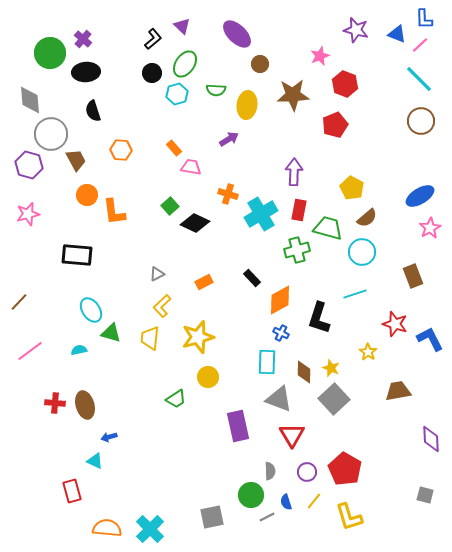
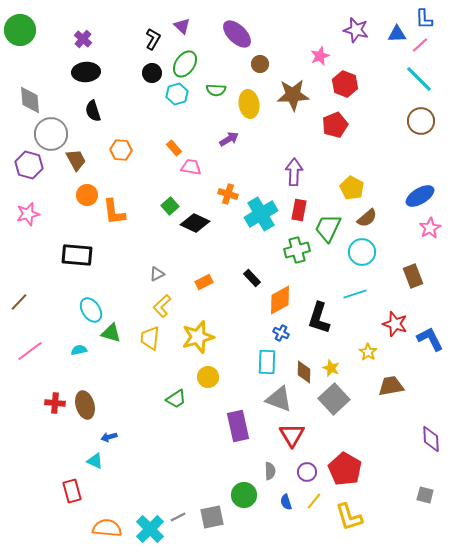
blue triangle at (397, 34): rotated 24 degrees counterclockwise
black L-shape at (153, 39): rotated 20 degrees counterclockwise
green circle at (50, 53): moved 30 px left, 23 px up
yellow ellipse at (247, 105): moved 2 px right, 1 px up; rotated 16 degrees counterclockwise
green trapezoid at (328, 228): rotated 80 degrees counterclockwise
brown trapezoid at (398, 391): moved 7 px left, 5 px up
green circle at (251, 495): moved 7 px left
gray line at (267, 517): moved 89 px left
